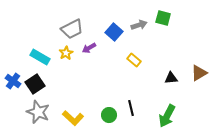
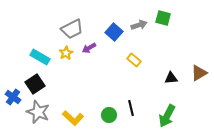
blue cross: moved 16 px down
